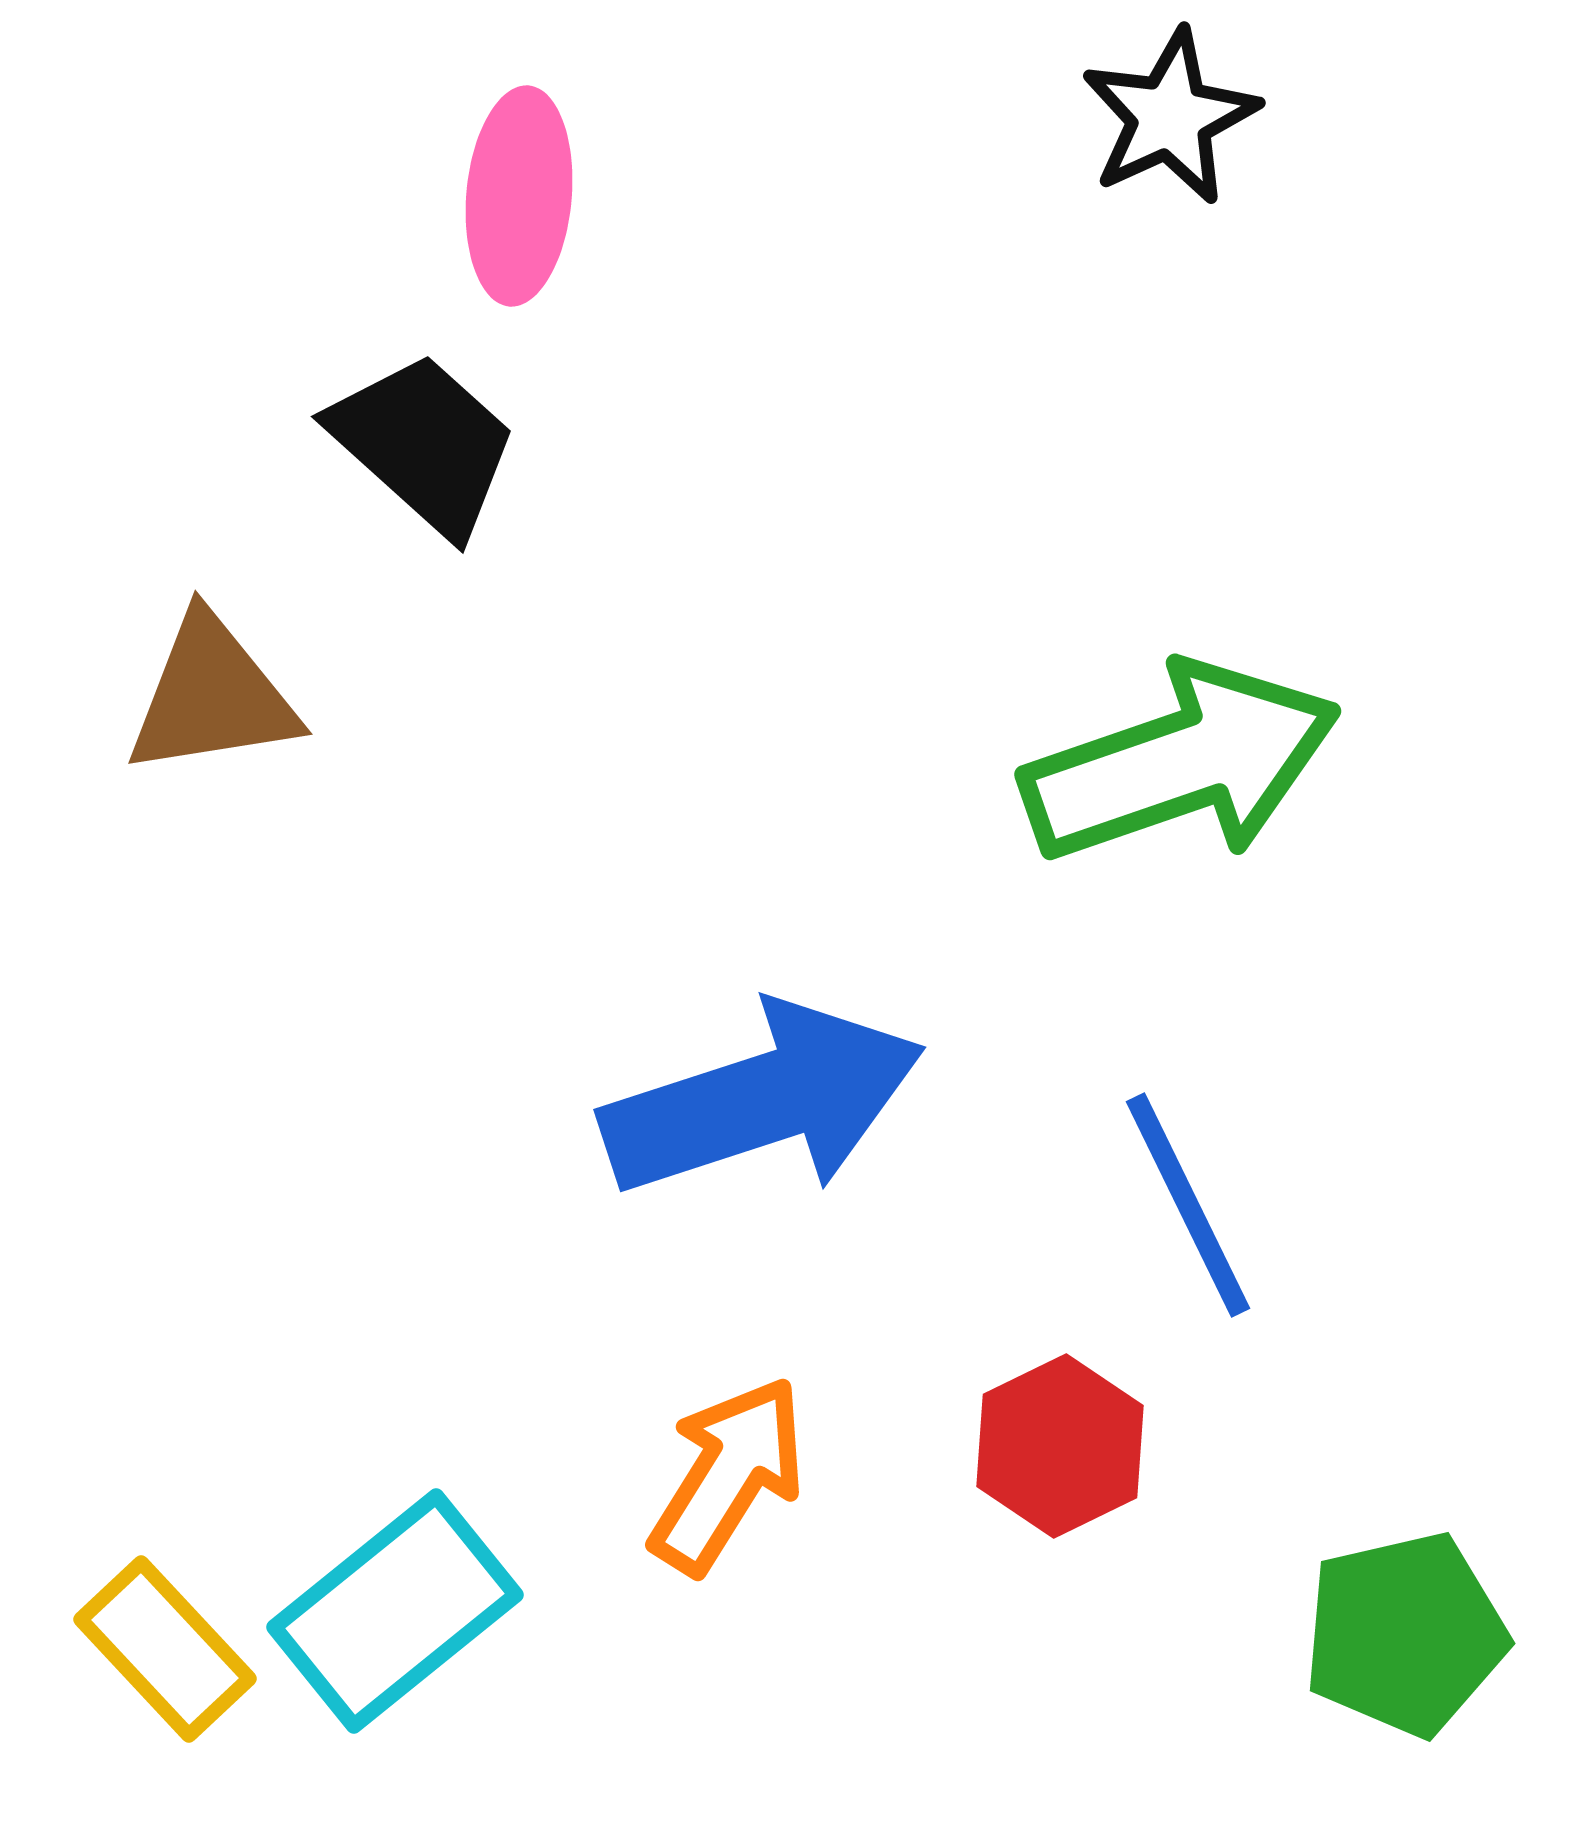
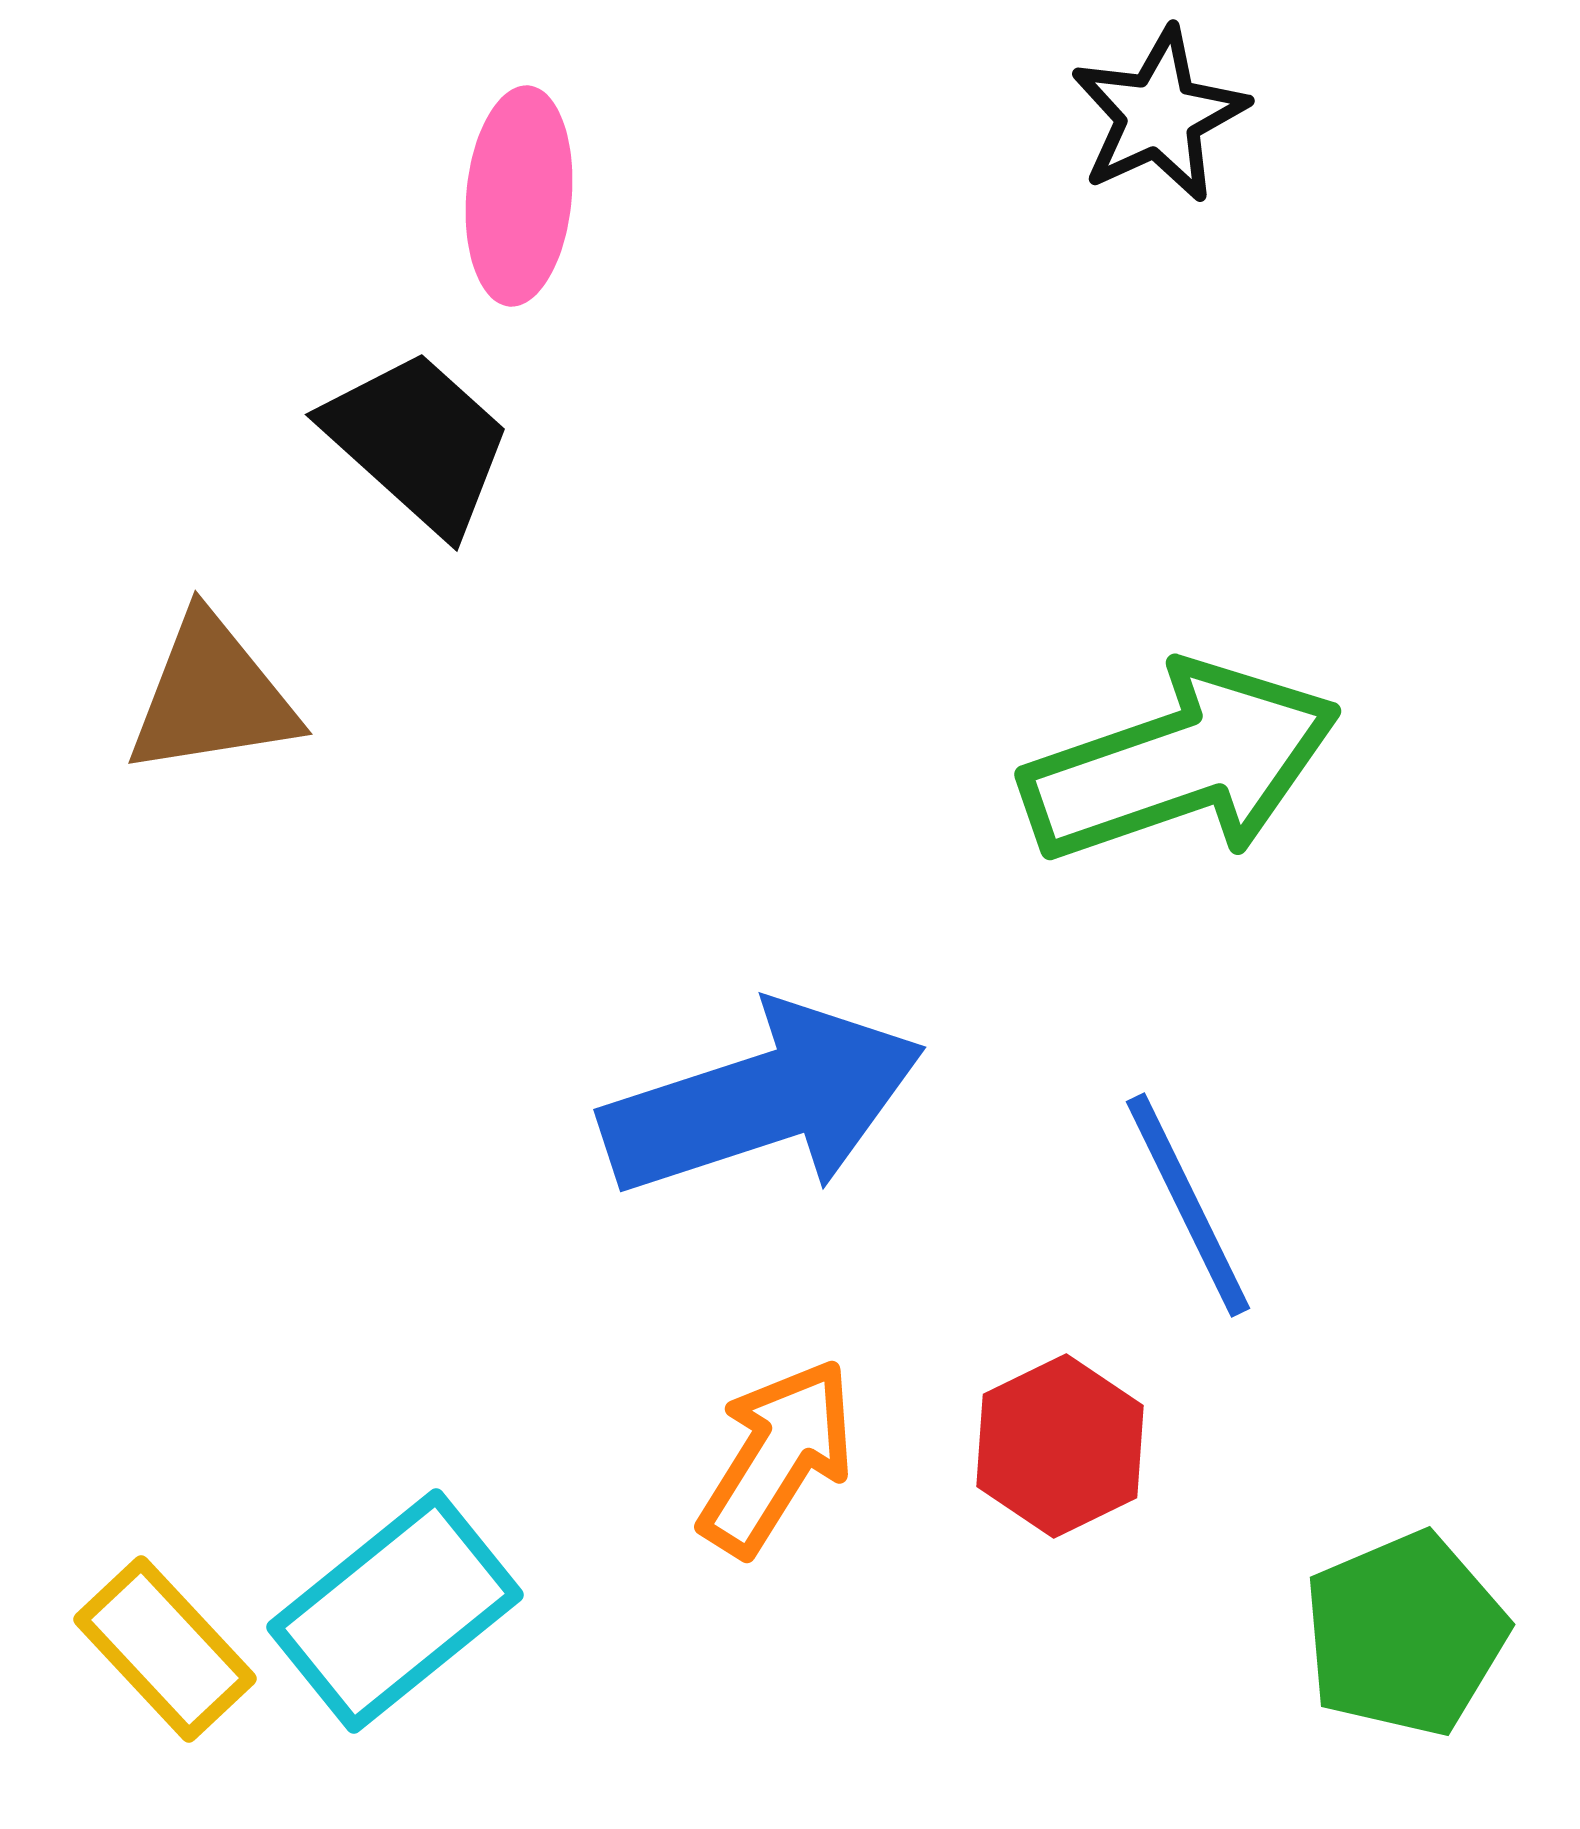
black star: moved 11 px left, 2 px up
black trapezoid: moved 6 px left, 2 px up
orange arrow: moved 49 px right, 18 px up
green pentagon: rotated 10 degrees counterclockwise
